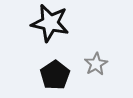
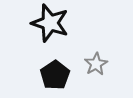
black star: rotated 6 degrees clockwise
